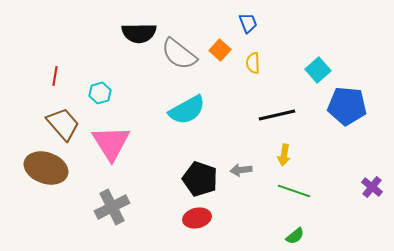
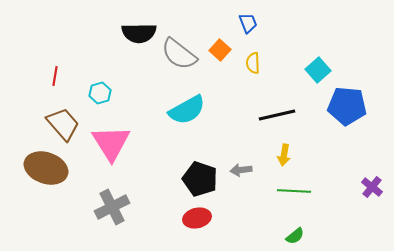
green line: rotated 16 degrees counterclockwise
